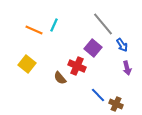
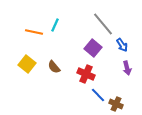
cyan line: moved 1 px right
orange line: moved 2 px down; rotated 12 degrees counterclockwise
red cross: moved 9 px right, 8 px down
brown semicircle: moved 6 px left, 11 px up
